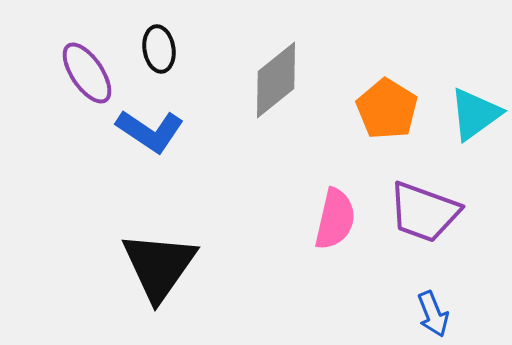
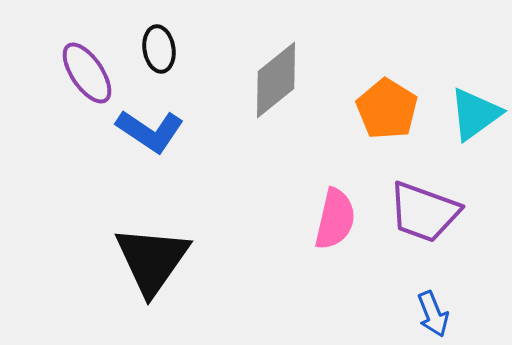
black triangle: moved 7 px left, 6 px up
